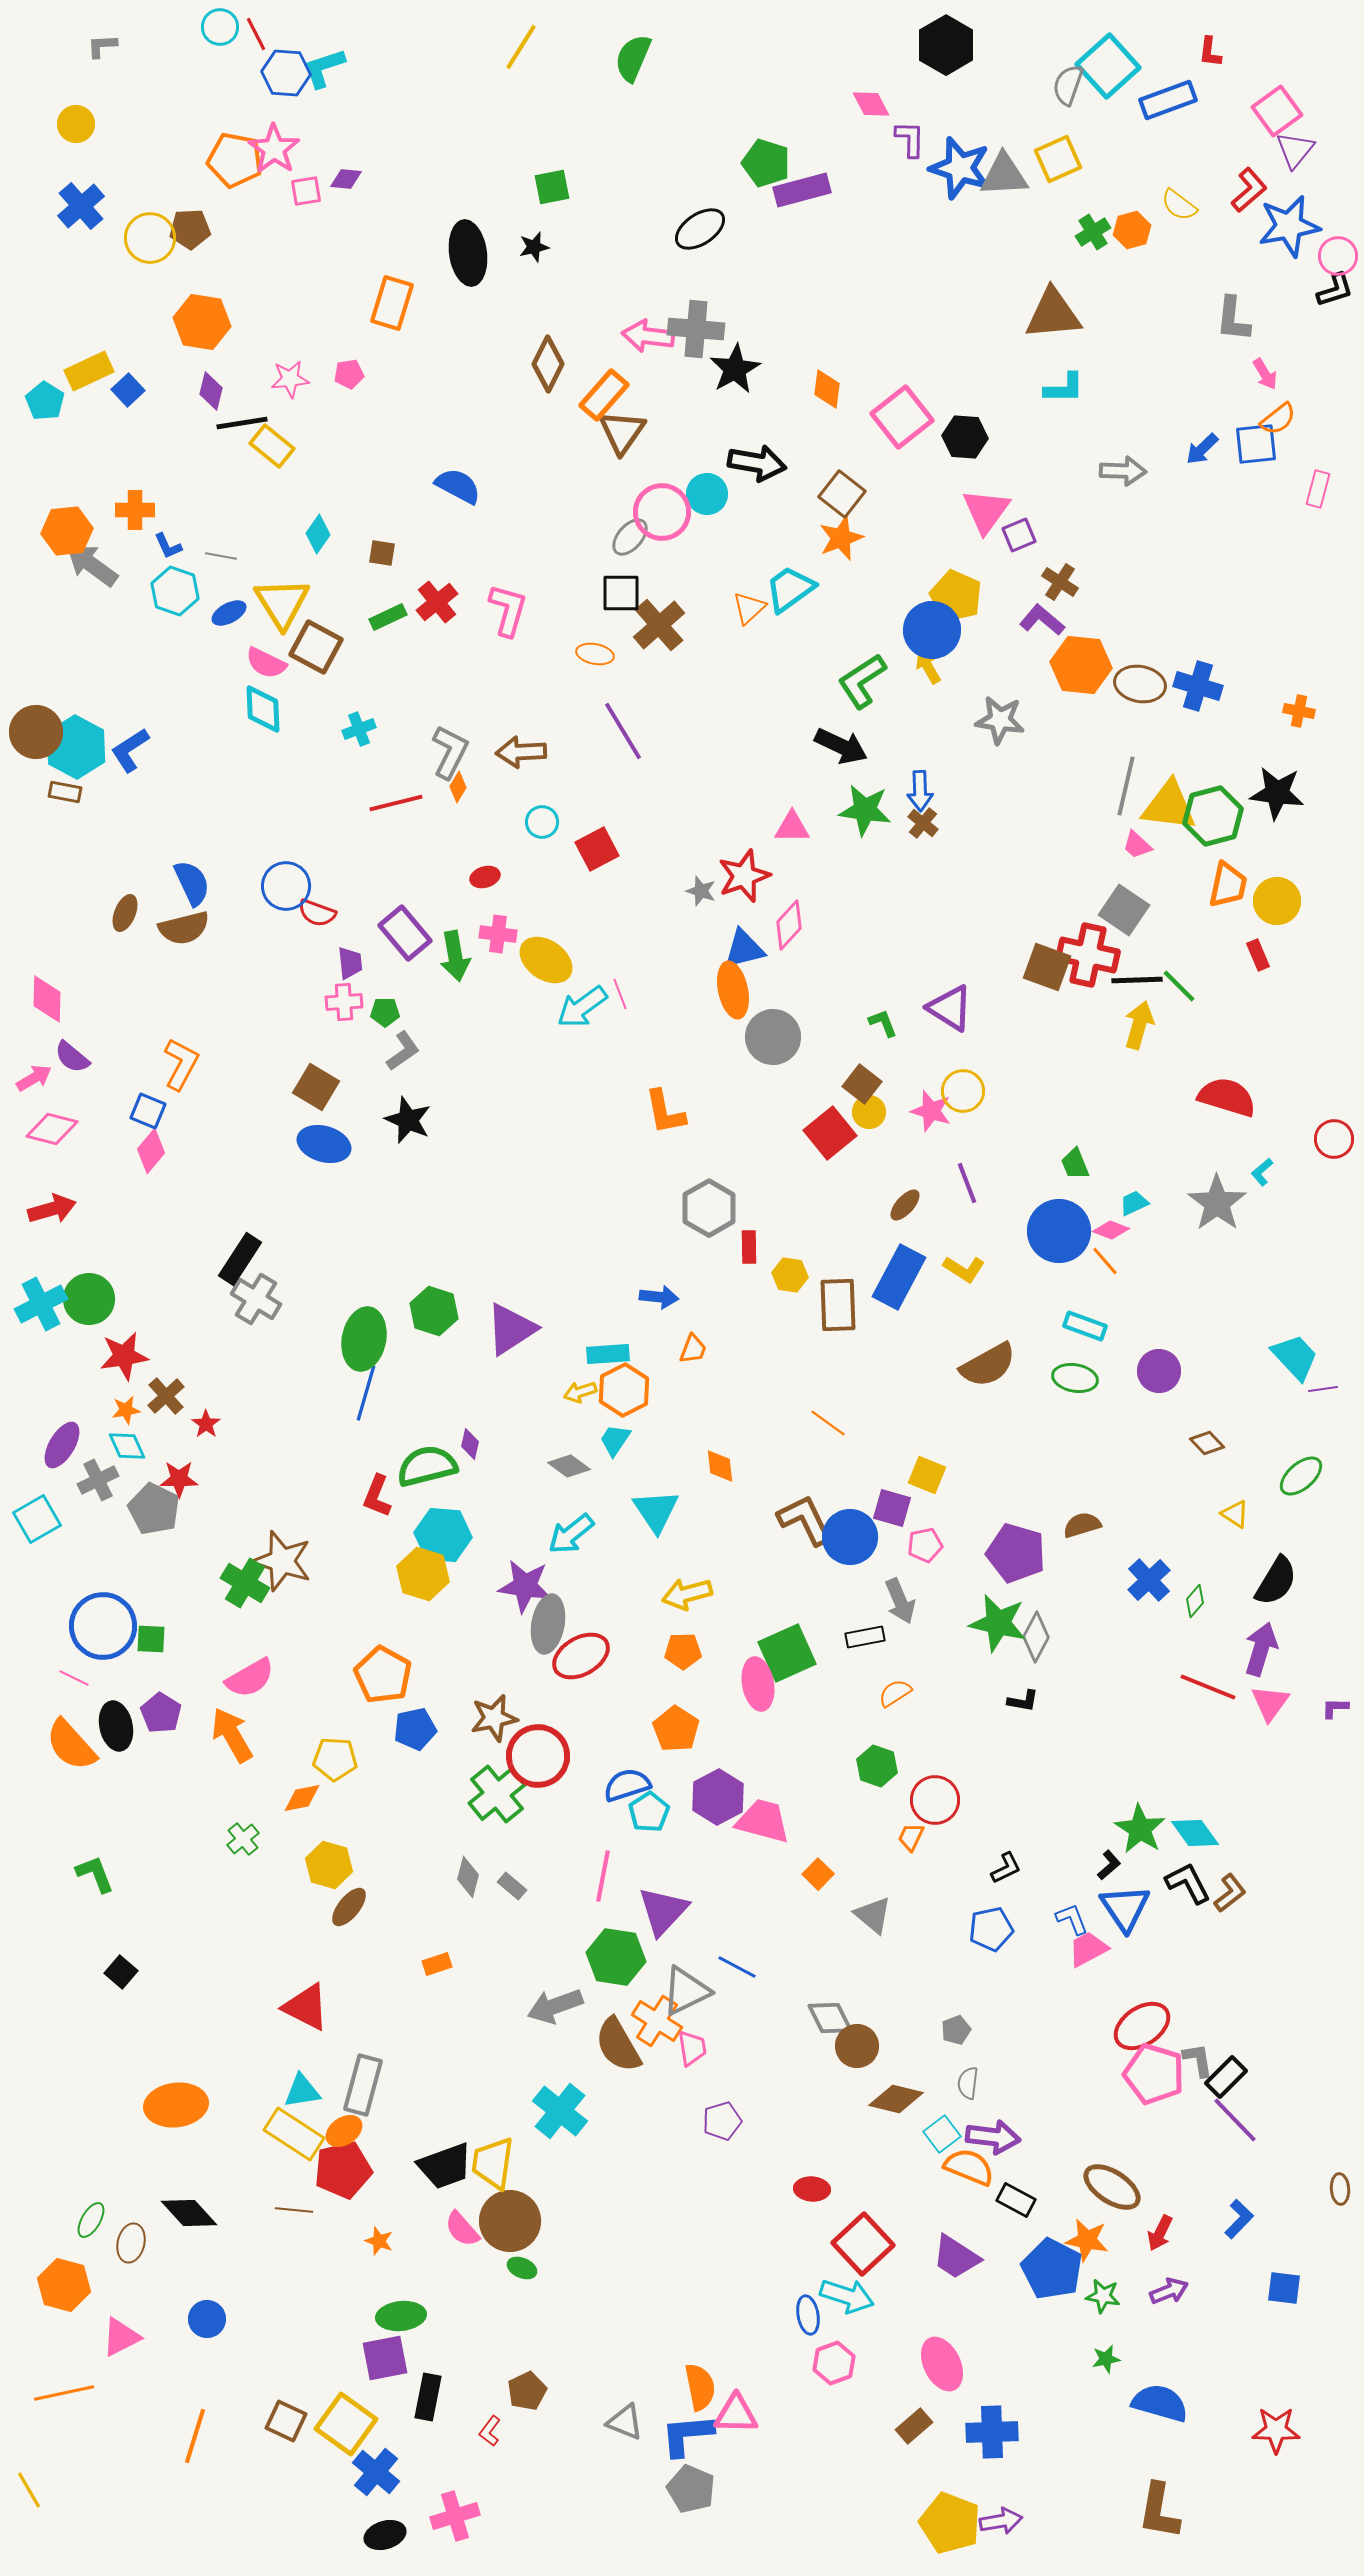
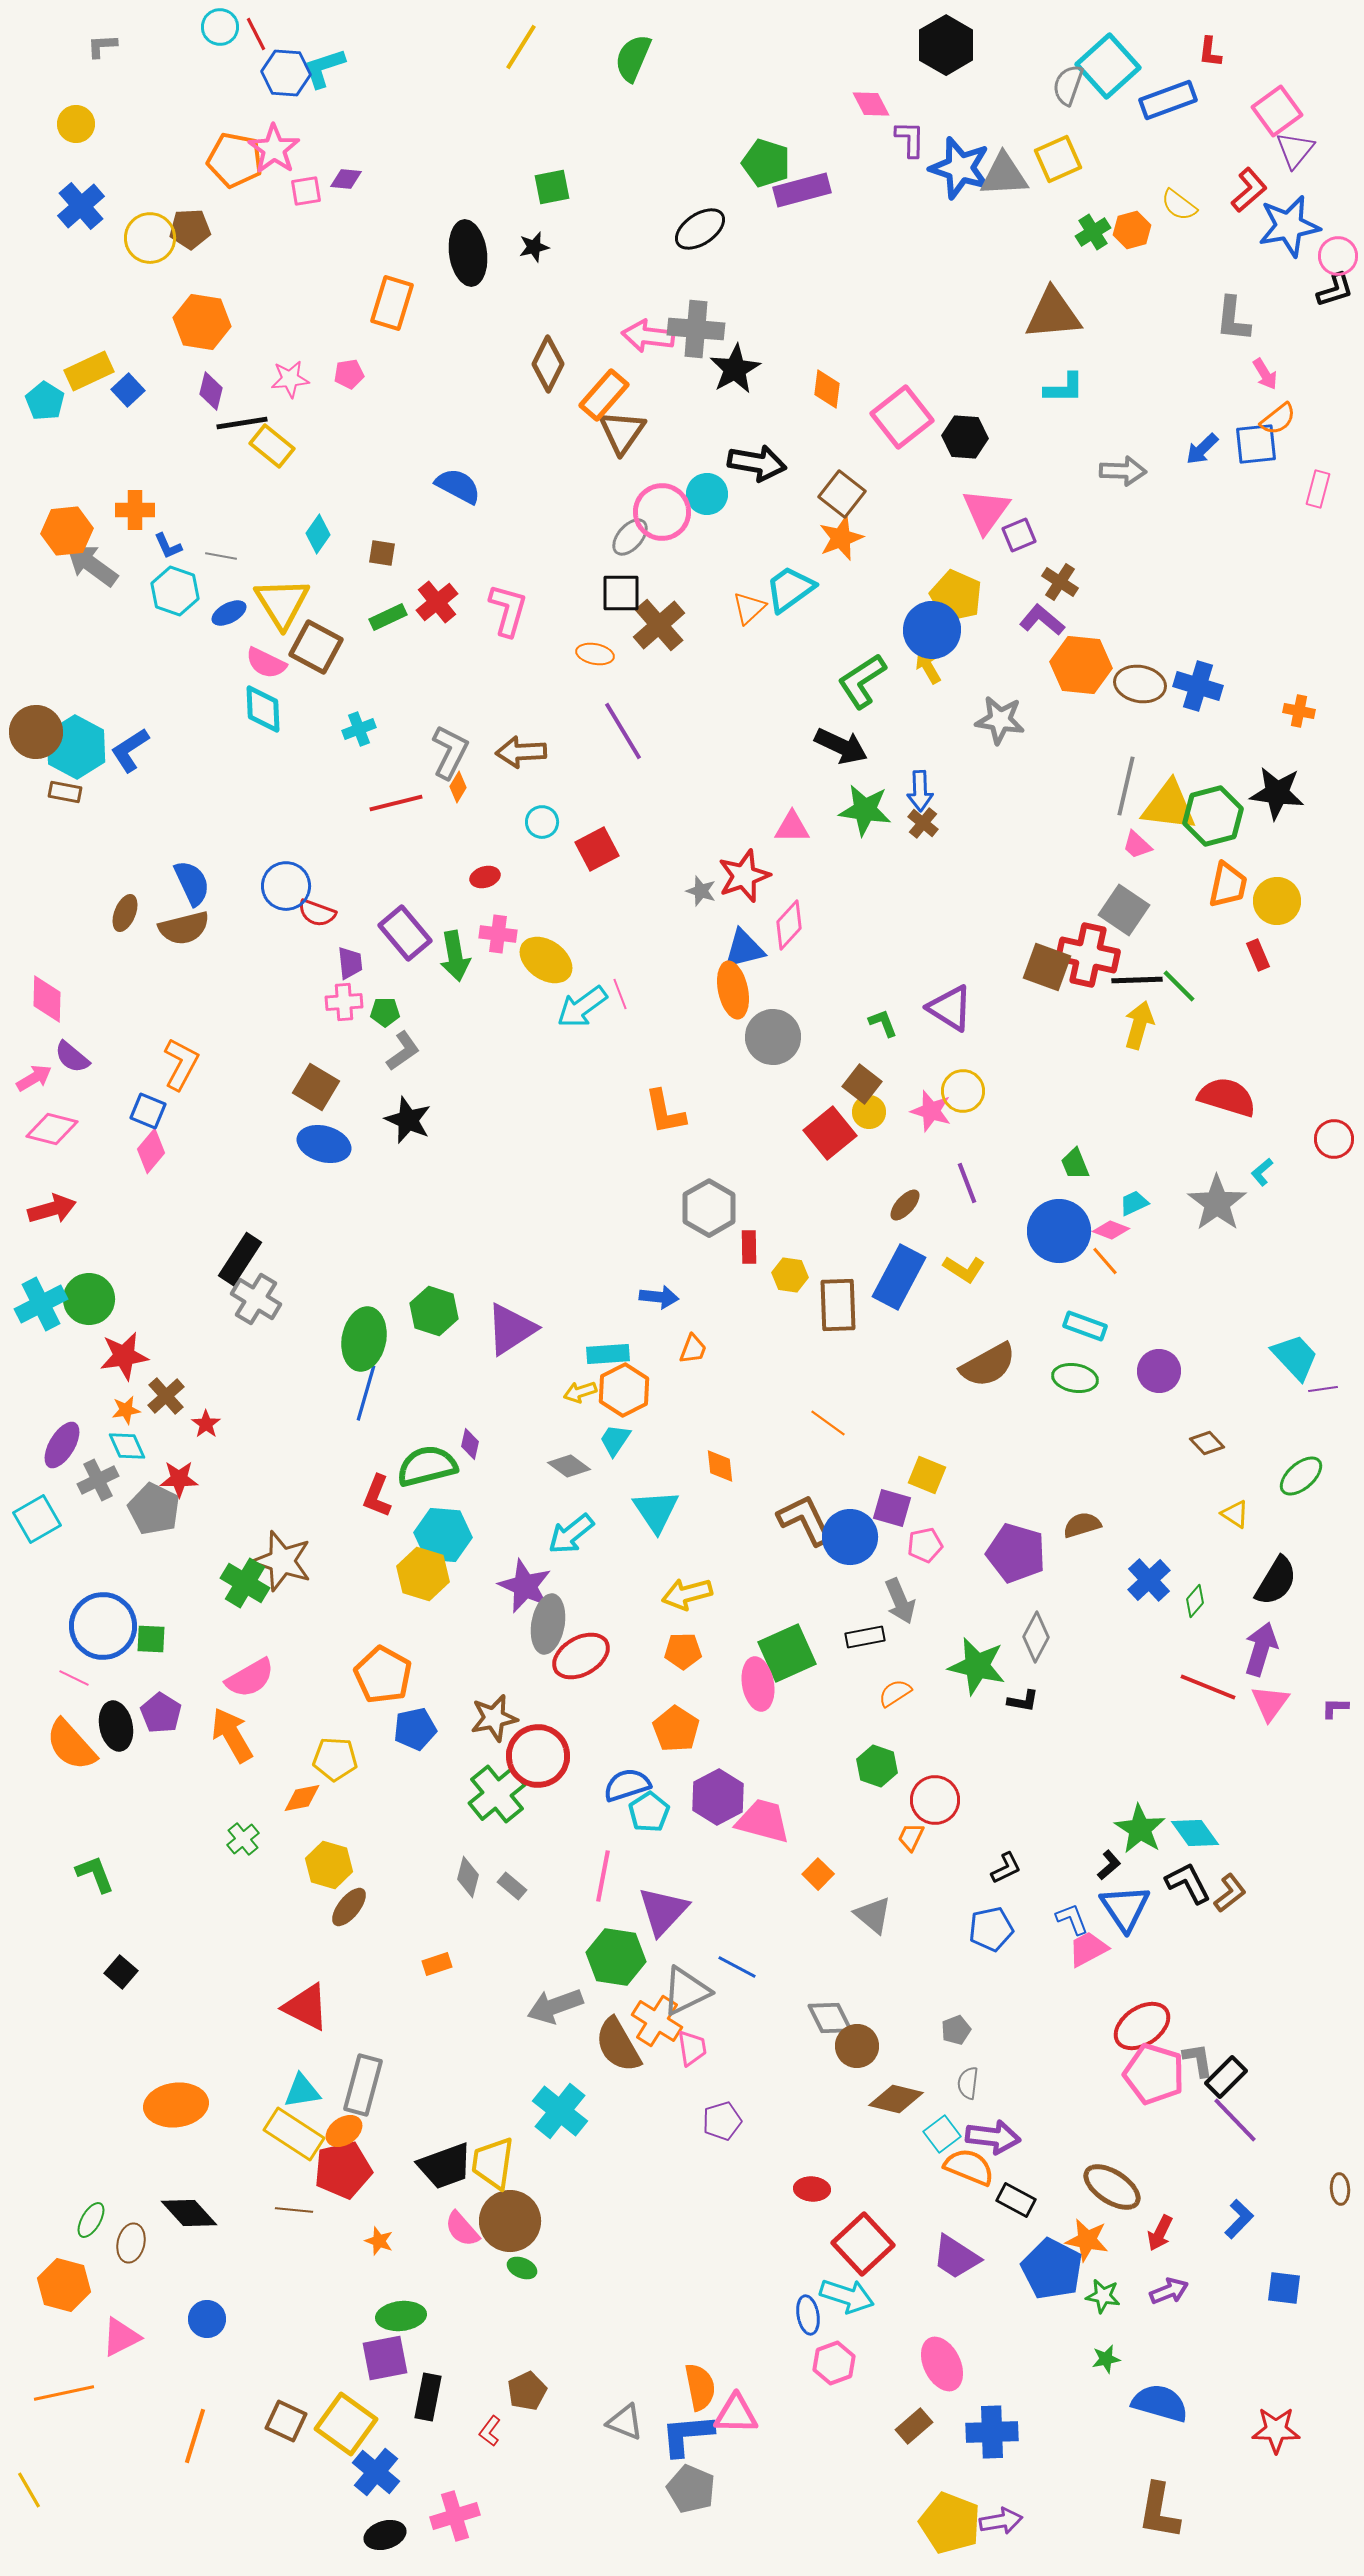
purple star at (525, 1586): rotated 16 degrees clockwise
green star at (998, 1623): moved 21 px left, 43 px down
